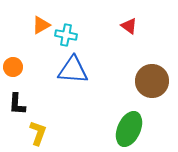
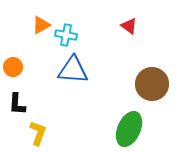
brown circle: moved 3 px down
